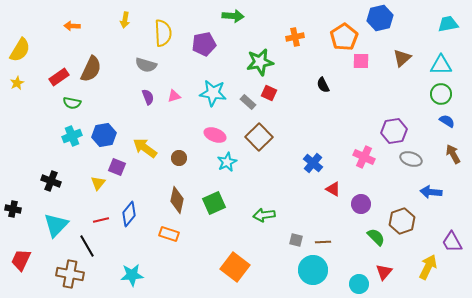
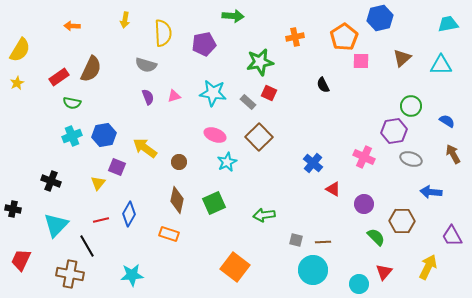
green circle at (441, 94): moved 30 px left, 12 px down
brown circle at (179, 158): moved 4 px down
purple circle at (361, 204): moved 3 px right
blue diamond at (129, 214): rotated 10 degrees counterclockwise
brown hexagon at (402, 221): rotated 20 degrees clockwise
purple trapezoid at (452, 242): moved 6 px up
